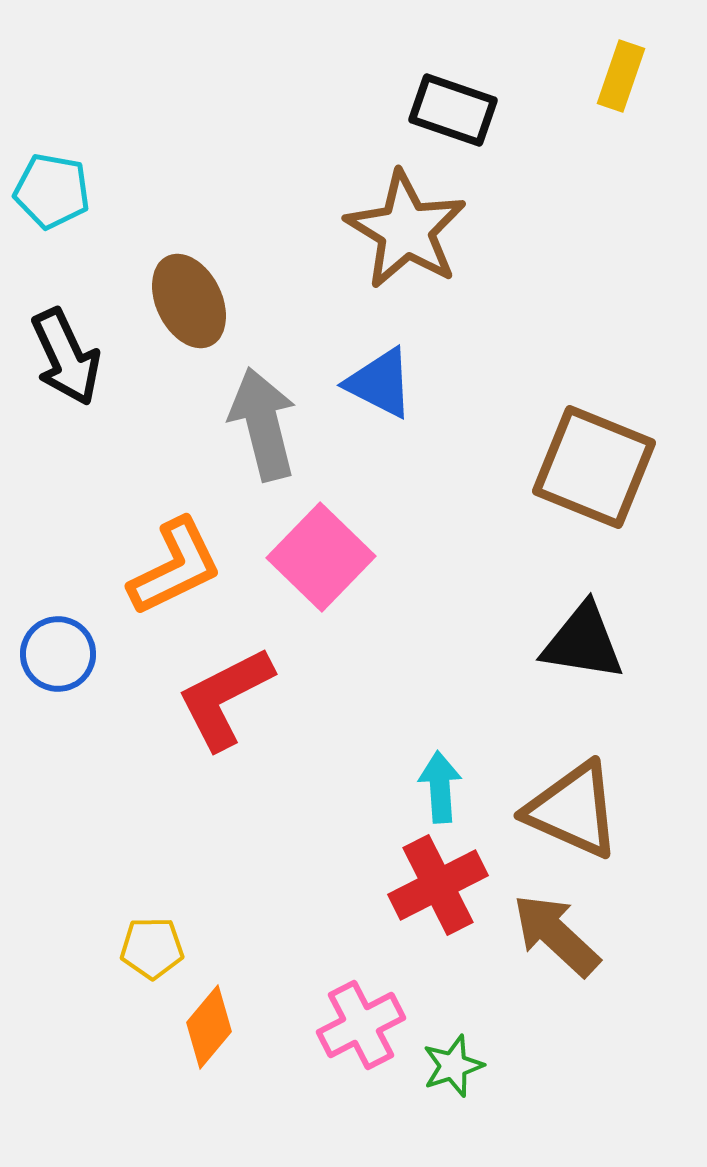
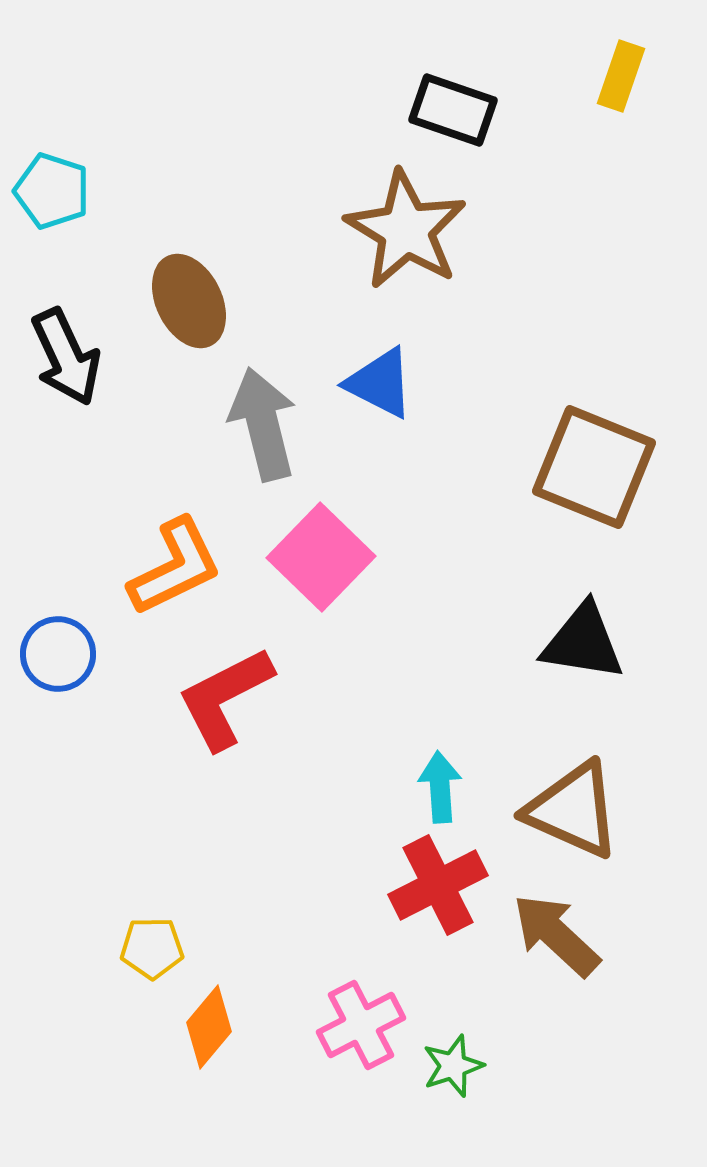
cyan pentagon: rotated 8 degrees clockwise
